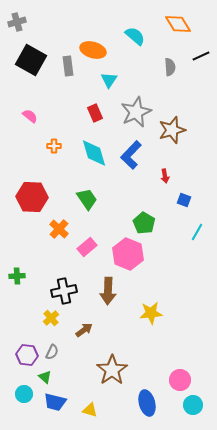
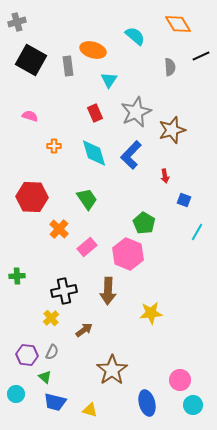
pink semicircle at (30, 116): rotated 21 degrees counterclockwise
cyan circle at (24, 394): moved 8 px left
